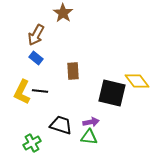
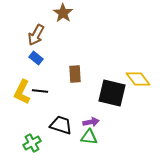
brown rectangle: moved 2 px right, 3 px down
yellow diamond: moved 1 px right, 2 px up
